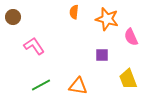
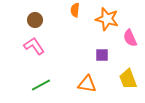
orange semicircle: moved 1 px right, 2 px up
brown circle: moved 22 px right, 3 px down
pink semicircle: moved 1 px left, 1 px down
orange triangle: moved 9 px right, 2 px up
